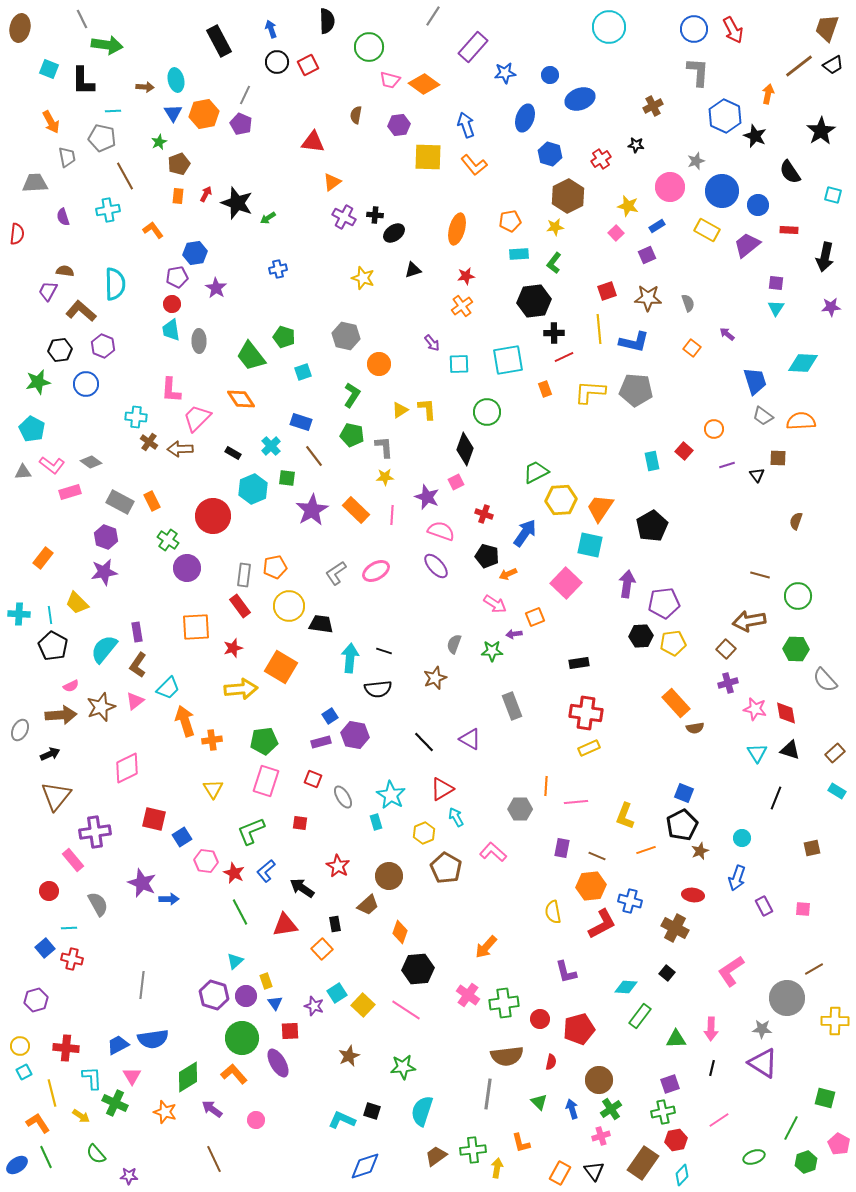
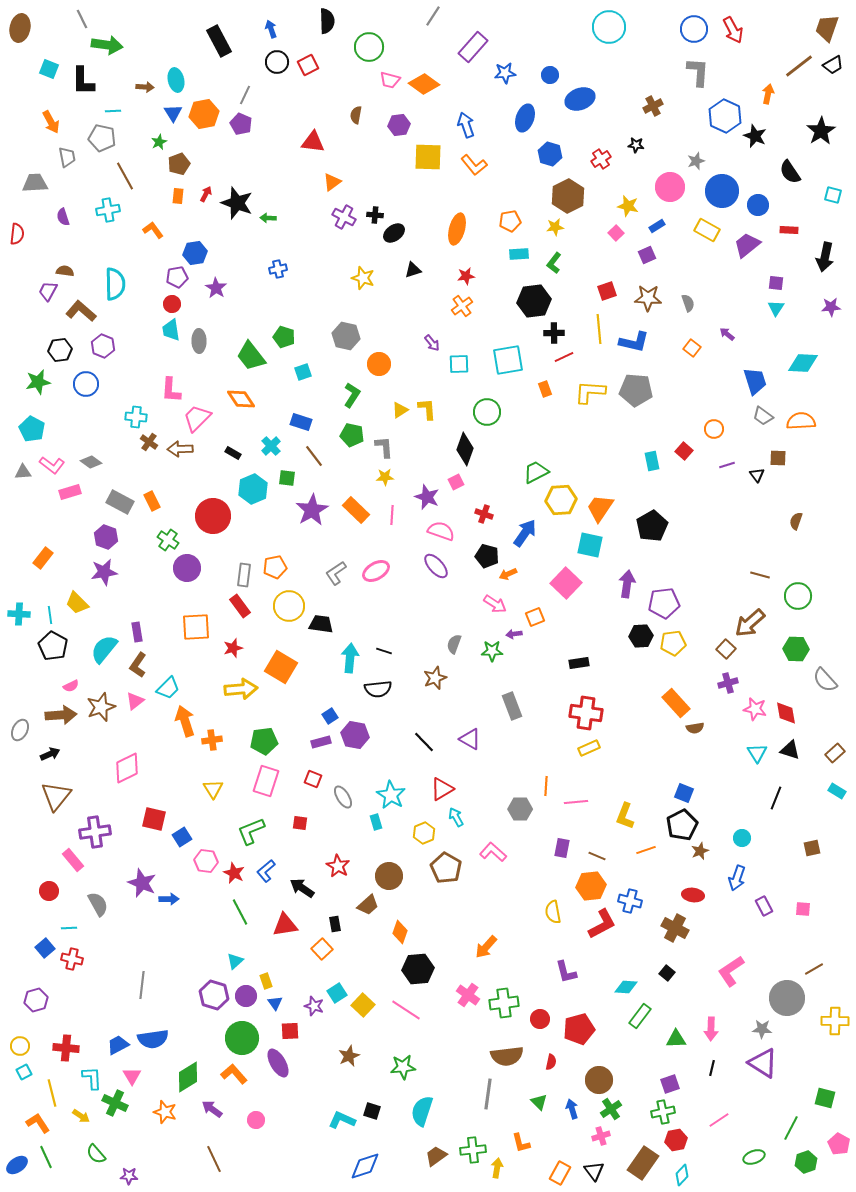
green arrow at (268, 218): rotated 35 degrees clockwise
brown arrow at (749, 621): moved 1 px right, 2 px down; rotated 32 degrees counterclockwise
